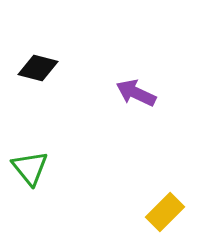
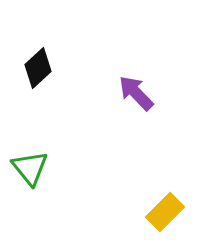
black diamond: rotated 57 degrees counterclockwise
purple arrow: rotated 21 degrees clockwise
